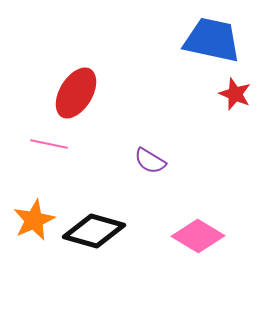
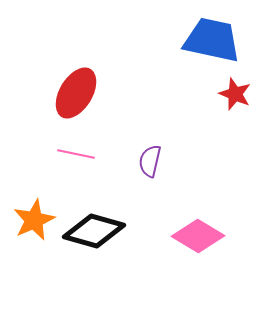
pink line: moved 27 px right, 10 px down
purple semicircle: rotated 72 degrees clockwise
